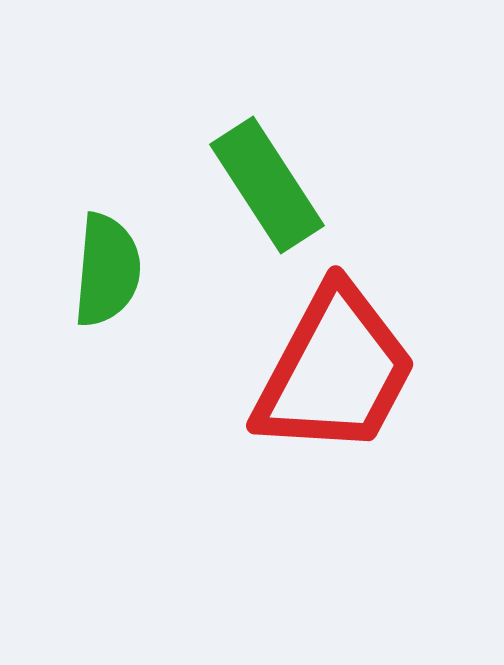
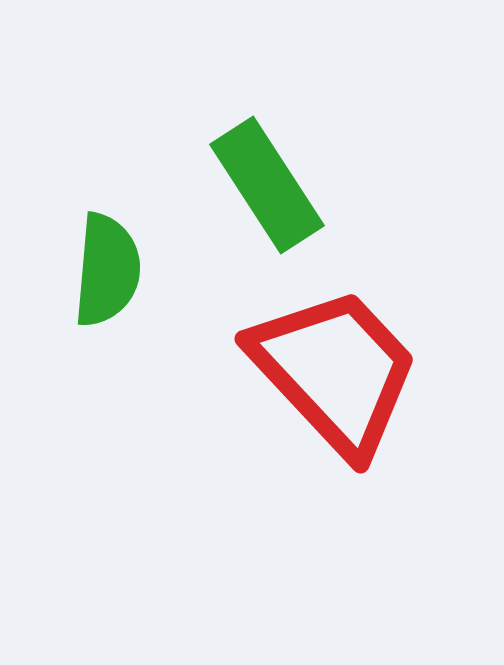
red trapezoid: rotated 71 degrees counterclockwise
